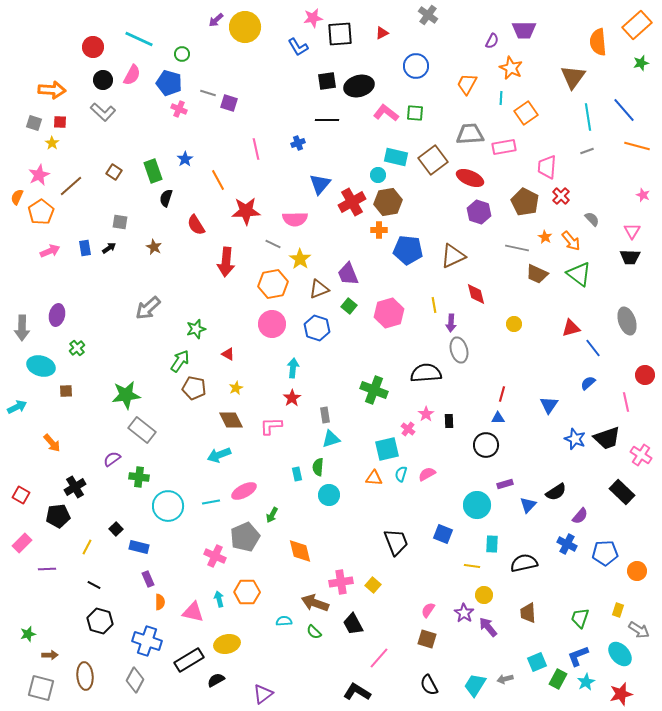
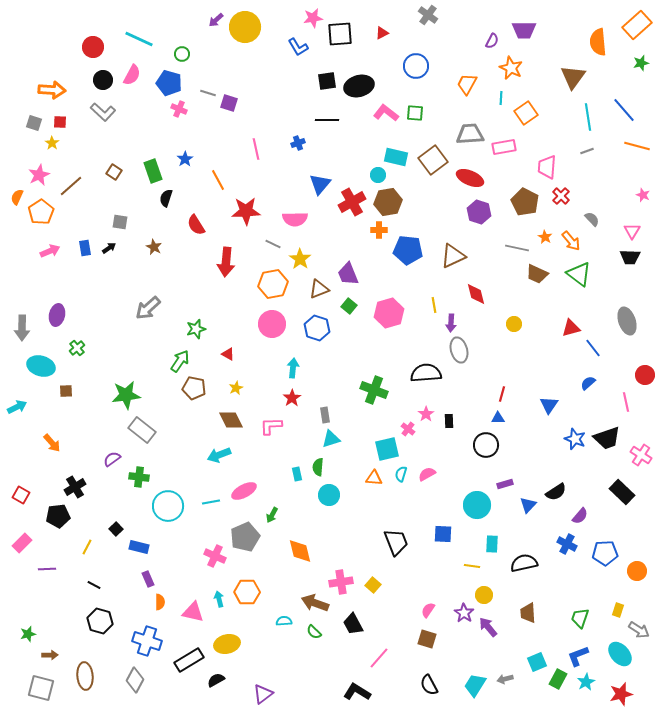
blue square at (443, 534): rotated 18 degrees counterclockwise
